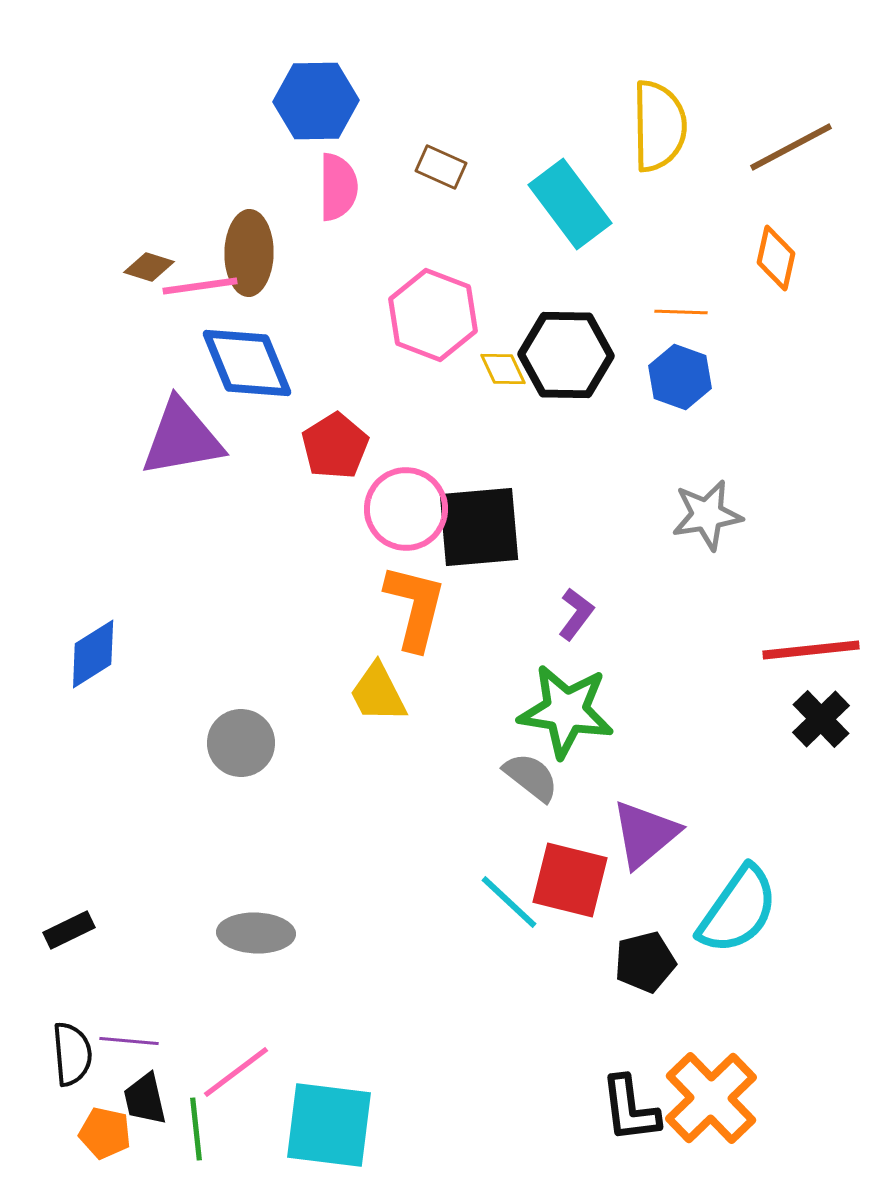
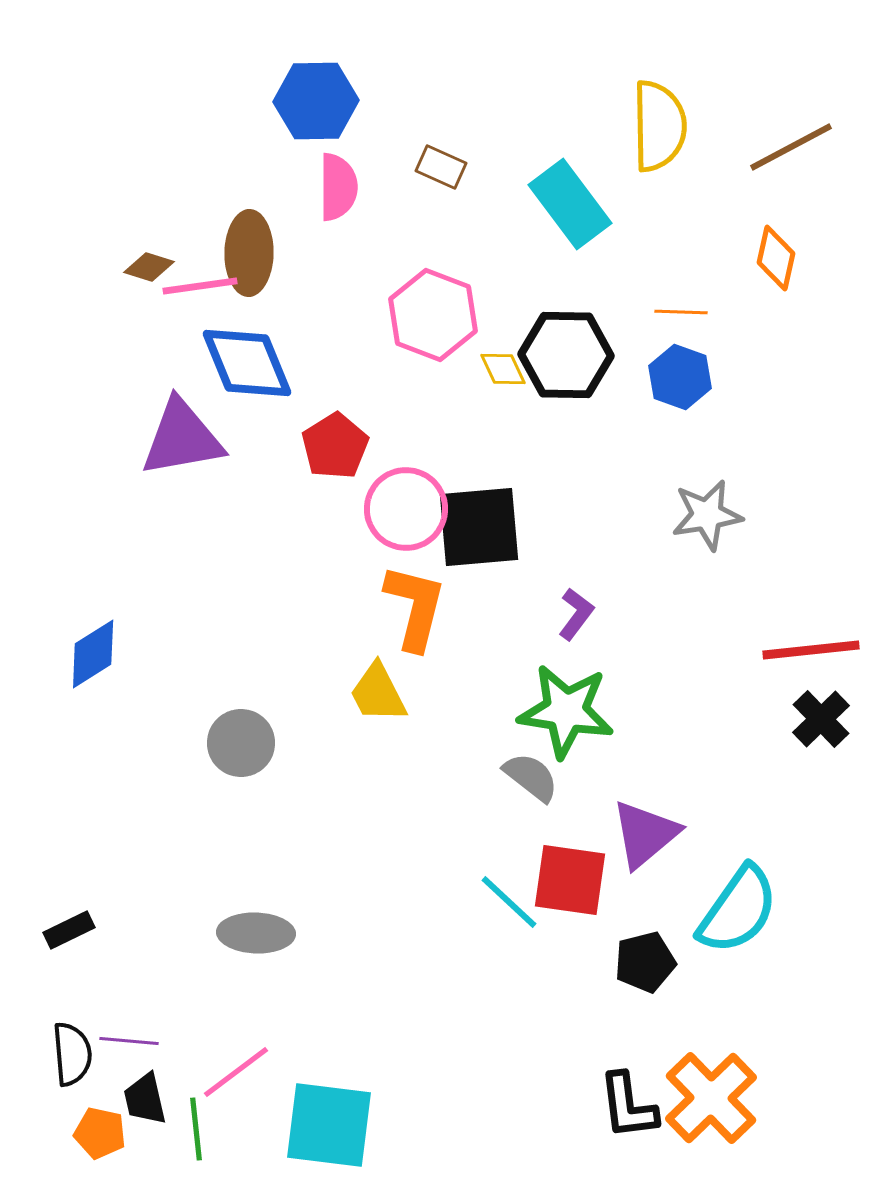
red square at (570, 880): rotated 6 degrees counterclockwise
black L-shape at (630, 1109): moved 2 px left, 3 px up
orange pentagon at (105, 1133): moved 5 px left
